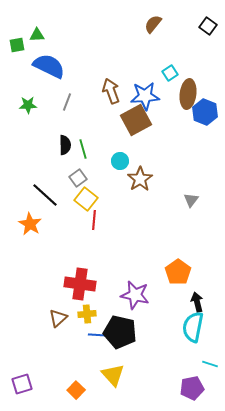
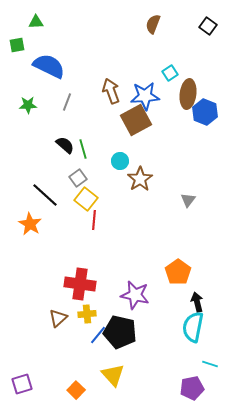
brown semicircle: rotated 18 degrees counterclockwise
green triangle: moved 1 px left, 13 px up
black semicircle: rotated 48 degrees counterclockwise
gray triangle: moved 3 px left
blue line: rotated 54 degrees counterclockwise
